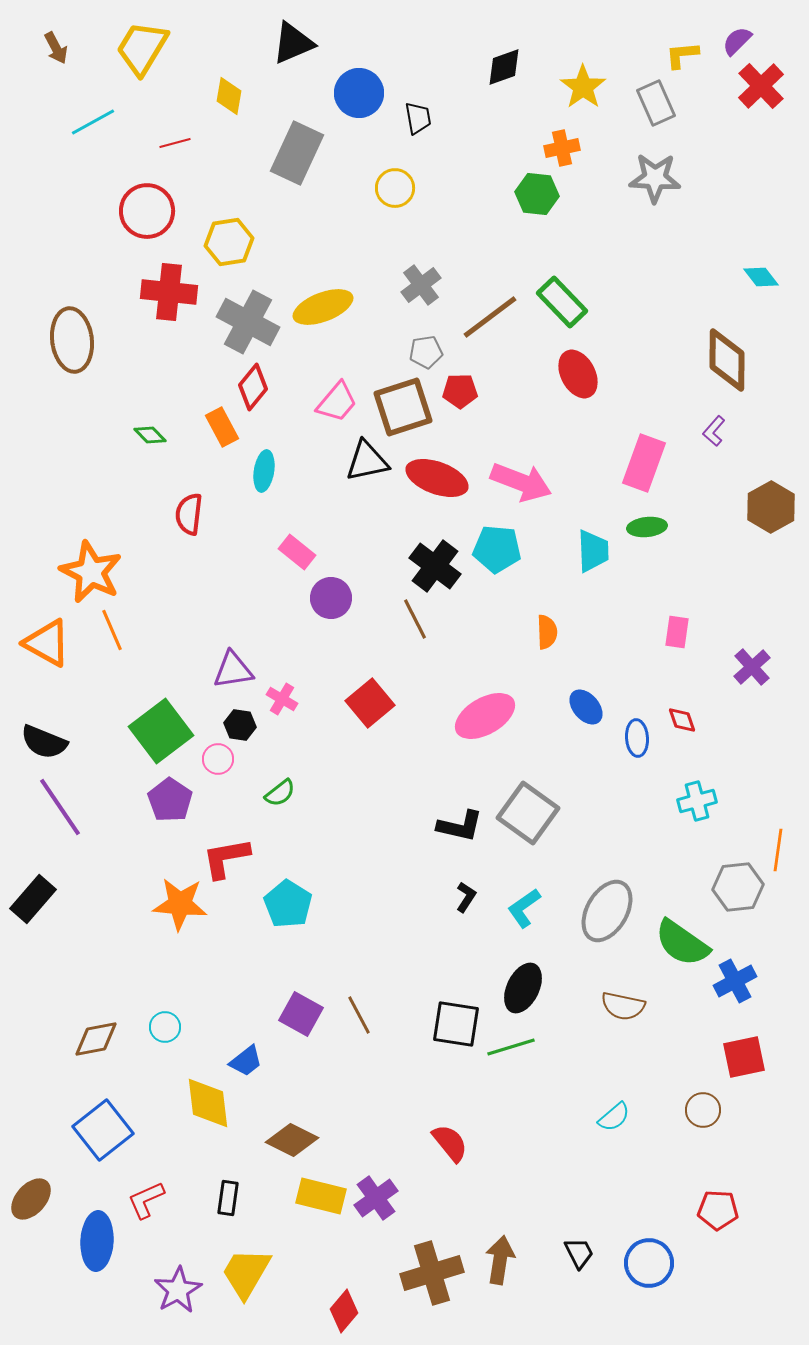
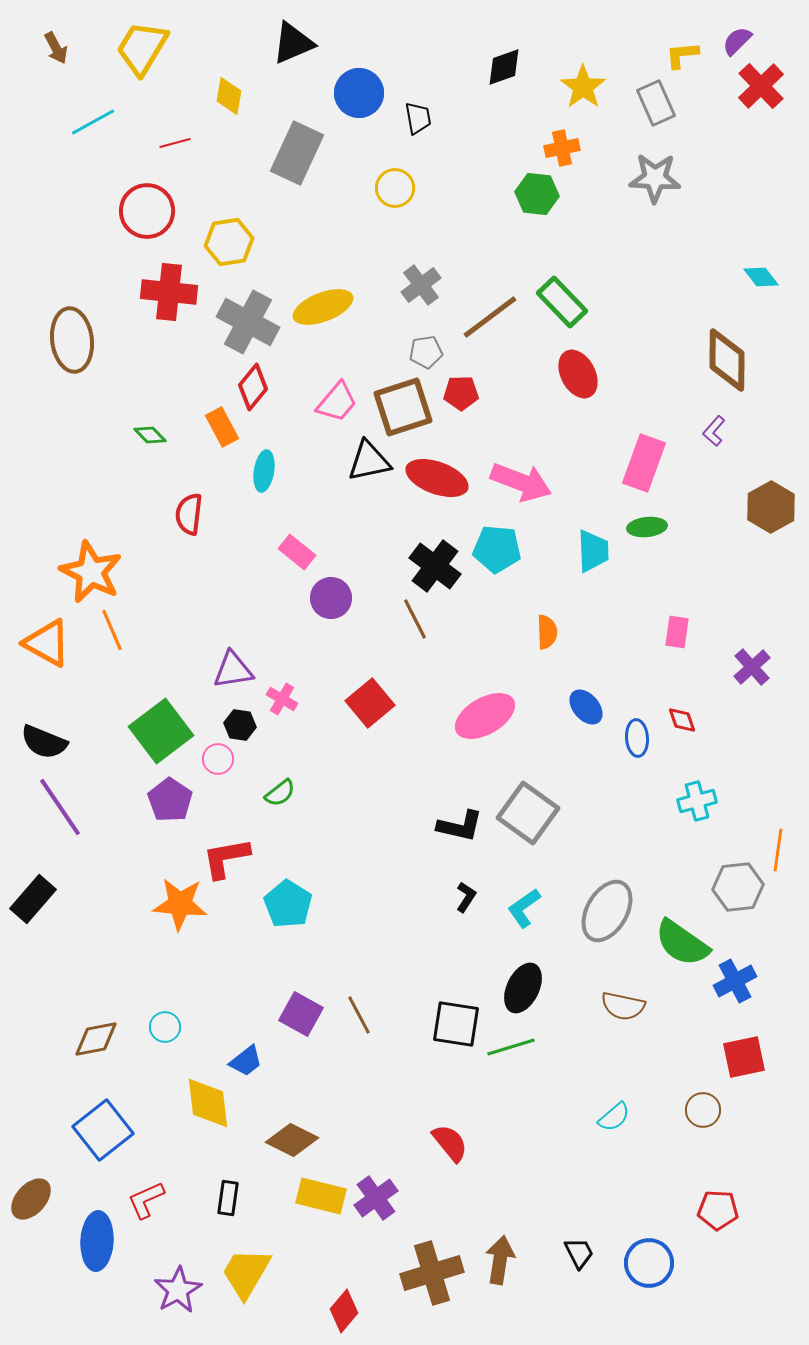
red pentagon at (460, 391): moved 1 px right, 2 px down
black triangle at (367, 461): moved 2 px right
